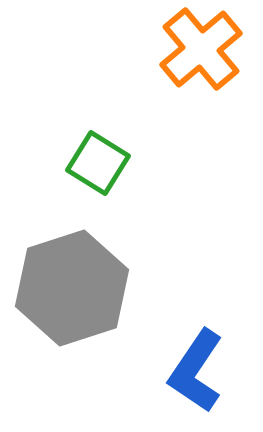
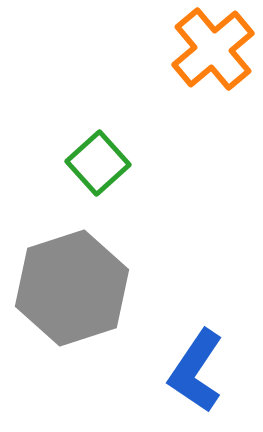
orange cross: moved 12 px right
green square: rotated 16 degrees clockwise
